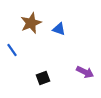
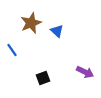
blue triangle: moved 2 px left, 2 px down; rotated 24 degrees clockwise
